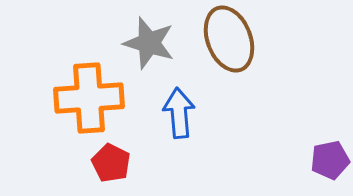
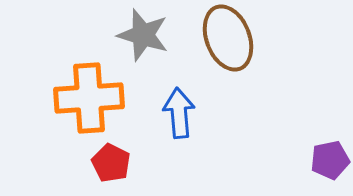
brown ellipse: moved 1 px left, 1 px up
gray star: moved 6 px left, 8 px up
